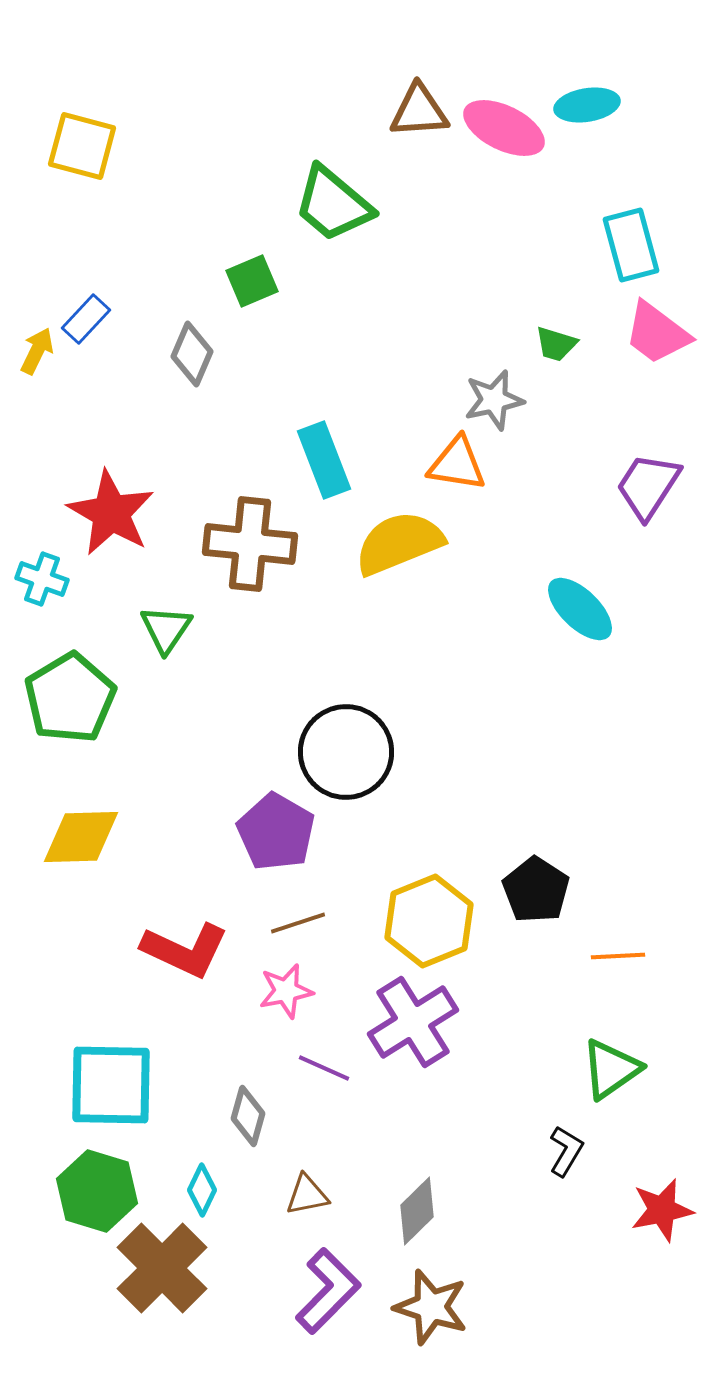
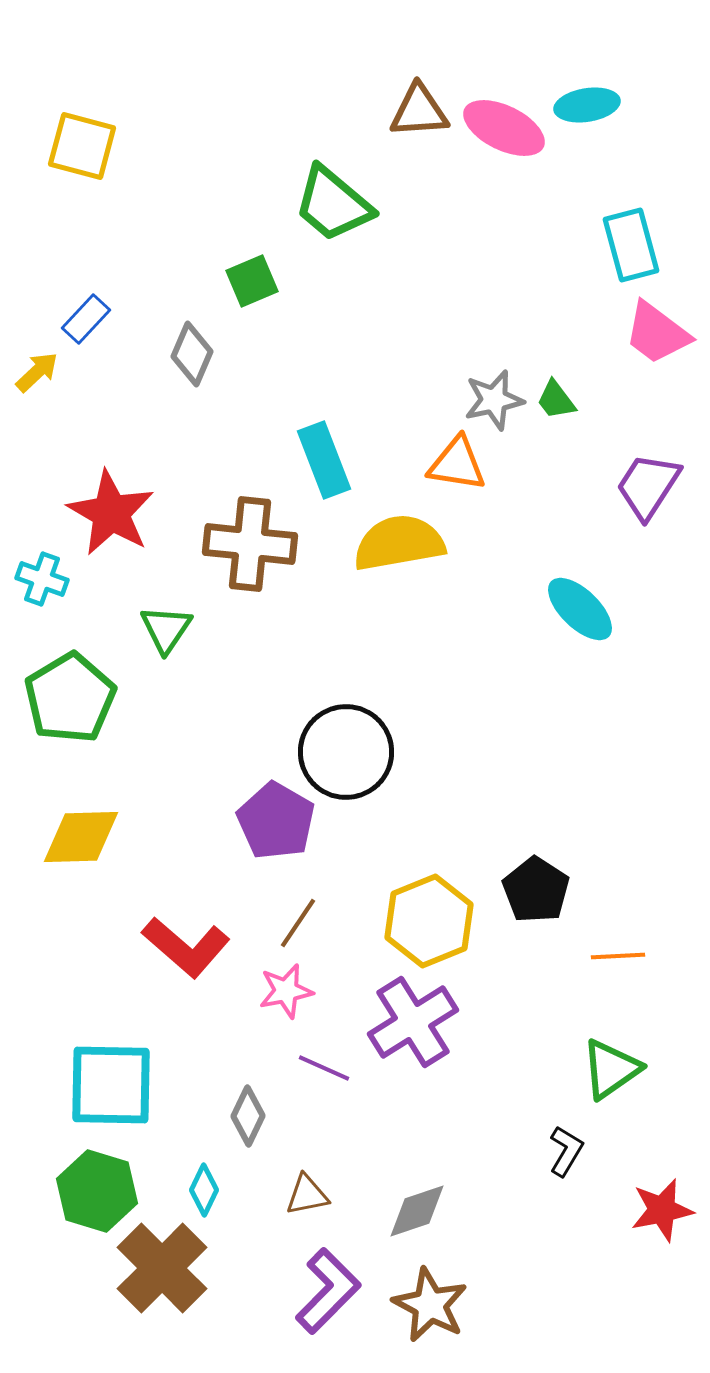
green trapezoid at (556, 344): moved 56 px down; rotated 36 degrees clockwise
yellow arrow at (37, 351): moved 21 px down; rotated 21 degrees clockwise
yellow semicircle at (399, 543): rotated 12 degrees clockwise
purple pentagon at (276, 832): moved 11 px up
brown line at (298, 923): rotated 38 degrees counterclockwise
red L-shape at (185, 950): moved 1 px right, 3 px up; rotated 16 degrees clockwise
gray diamond at (248, 1116): rotated 10 degrees clockwise
cyan diamond at (202, 1190): moved 2 px right
gray diamond at (417, 1211): rotated 26 degrees clockwise
brown star at (431, 1307): moved 1 px left, 2 px up; rotated 10 degrees clockwise
